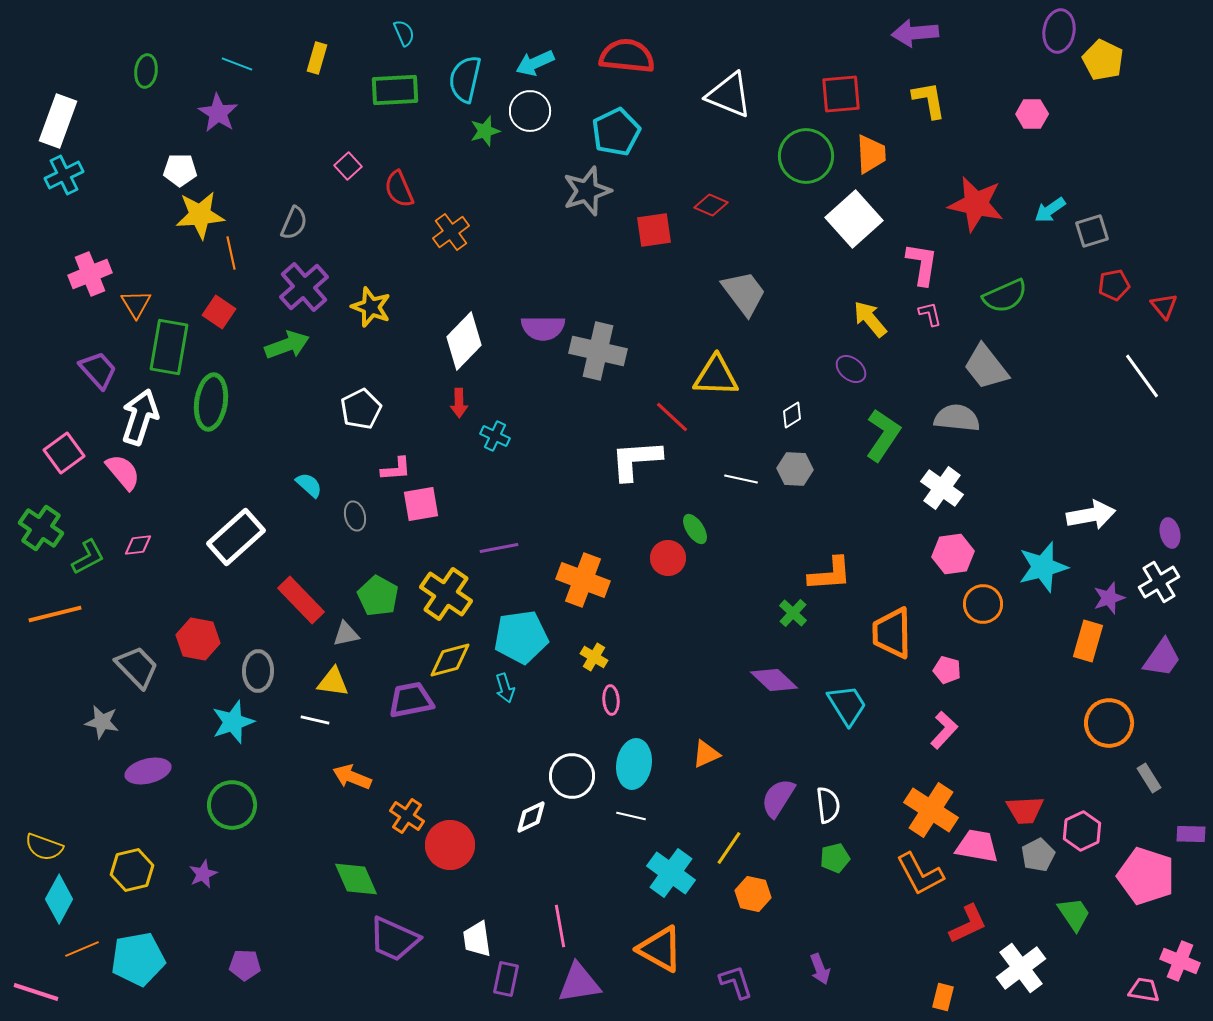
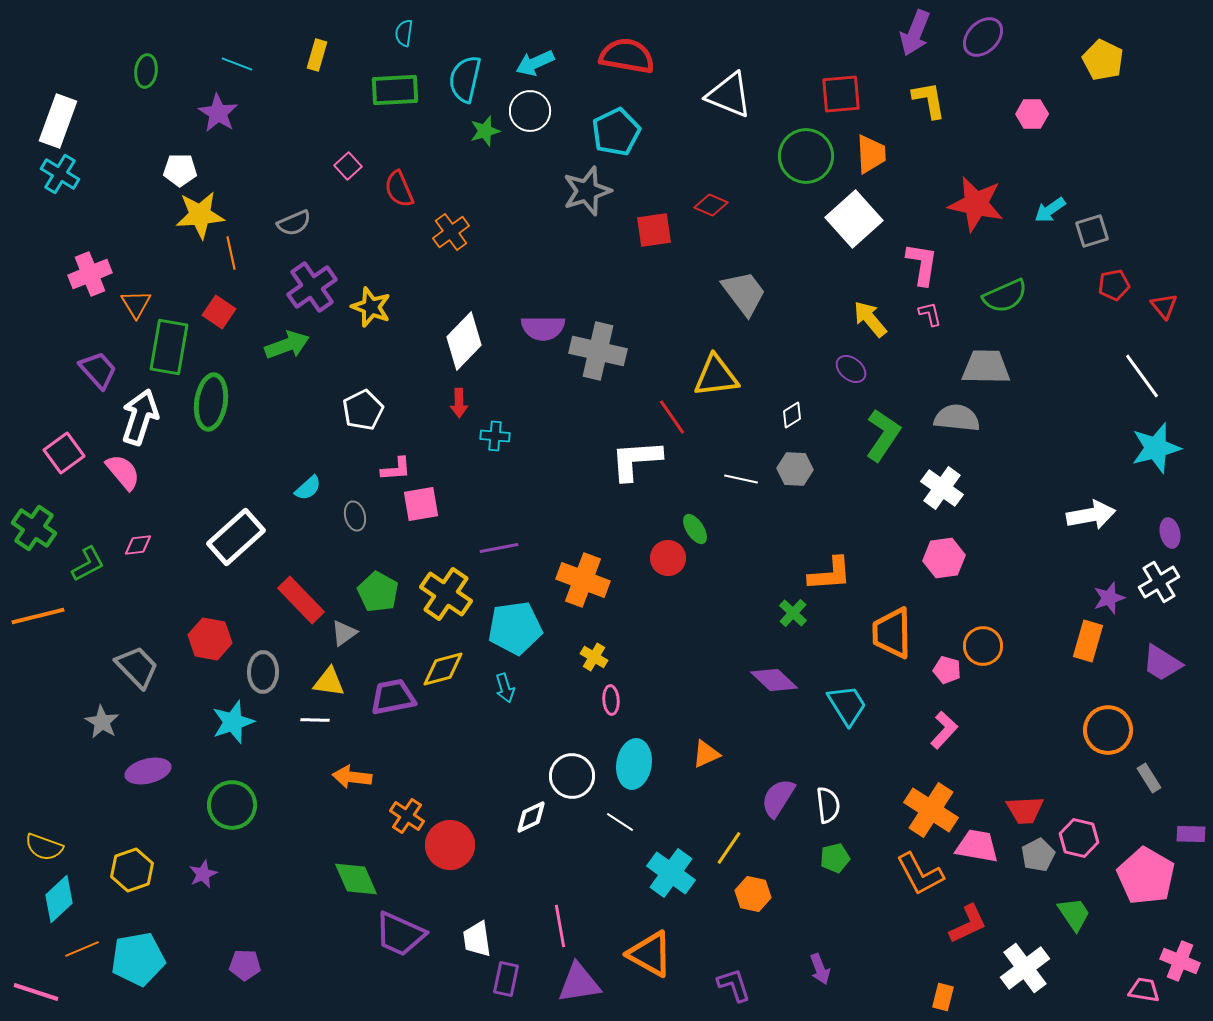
purple ellipse at (1059, 31): moved 76 px left, 6 px down; rotated 36 degrees clockwise
cyan semicircle at (404, 33): rotated 148 degrees counterclockwise
purple arrow at (915, 33): rotated 63 degrees counterclockwise
red semicircle at (627, 56): rotated 4 degrees clockwise
yellow rectangle at (317, 58): moved 3 px up
cyan cross at (64, 175): moved 4 px left, 1 px up; rotated 33 degrees counterclockwise
gray semicircle at (294, 223): rotated 44 degrees clockwise
purple cross at (304, 287): moved 8 px right; rotated 6 degrees clockwise
gray trapezoid at (986, 367): rotated 129 degrees clockwise
yellow triangle at (716, 376): rotated 9 degrees counterclockwise
white pentagon at (361, 409): moved 2 px right, 1 px down
red line at (672, 417): rotated 12 degrees clockwise
cyan cross at (495, 436): rotated 20 degrees counterclockwise
cyan semicircle at (309, 485): moved 1 px left, 3 px down; rotated 96 degrees clockwise
green cross at (41, 528): moved 7 px left
pink hexagon at (953, 554): moved 9 px left, 4 px down
green L-shape at (88, 557): moved 7 px down
cyan star at (1043, 567): moved 113 px right, 119 px up
green pentagon at (378, 596): moved 4 px up
orange circle at (983, 604): moved 42 px down
orange line at (55, 614): moved 17 px left, 2 px down
gray triangle at (346, 634): moved 2 px left, 1 px up; rotated 24 degrees counterclockwise
cyan pentagon at (521, 637): moved 6 px left, 9 px up
red hexagon at (198, 639): moved 12 px right
purple trapezoid at (1162, 658): moved 5 px down; rotated 87 degrees clockwise
yellow diamond at (450, 660): moved 7 px left, 9 px down
gray ellipse at (258, 671): moved 5 px right, 1 px down
yellow triangle at (333, 682): moved 4 px left
purple trapezoid at (411, 700): moved 18 px left, 3 px up
white line at (315, 720): rotated 12 degrees counterclockwise
gray star at (102, 722): rotated 20 degrees clockwise
orange circle at (1109, 723): moved 1 px left, 7 px down
orange arrow at (352, 777): rotated 15 degrees counterclockwise
white line at (631, 816): moved 11 px left, 6 px down; rotated 20 degrees clockwise
pink hexagon at (1082, 831): moved 3 px left, 7 px down; rotated 21 degrees counterclockwise
yellow hexagon at (132, 870): rotated 6 degrees counterclockwise
pink pentagon at (1146, 876): rotated 12 degrees clockwise
cyan diamond at (59, 899): rotated 18 degrees clockwise
purple trapezoid at (394, 939): moved 6 px right, 5 px up
orange triangle at (660, 949): moved 10 px left, 5 px down
white cross at (1021, 968): moved 4 px right
purple L-shape at (736, 982): moved 2 px left, 3 px down
